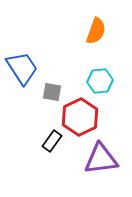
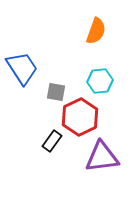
gray square: moved 4 px right
purple triangle: moved 1 px right, 2 px up
